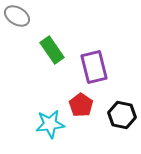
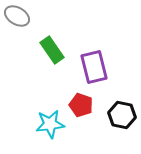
red pentagon: rotated 15 degrees counterclockwise
